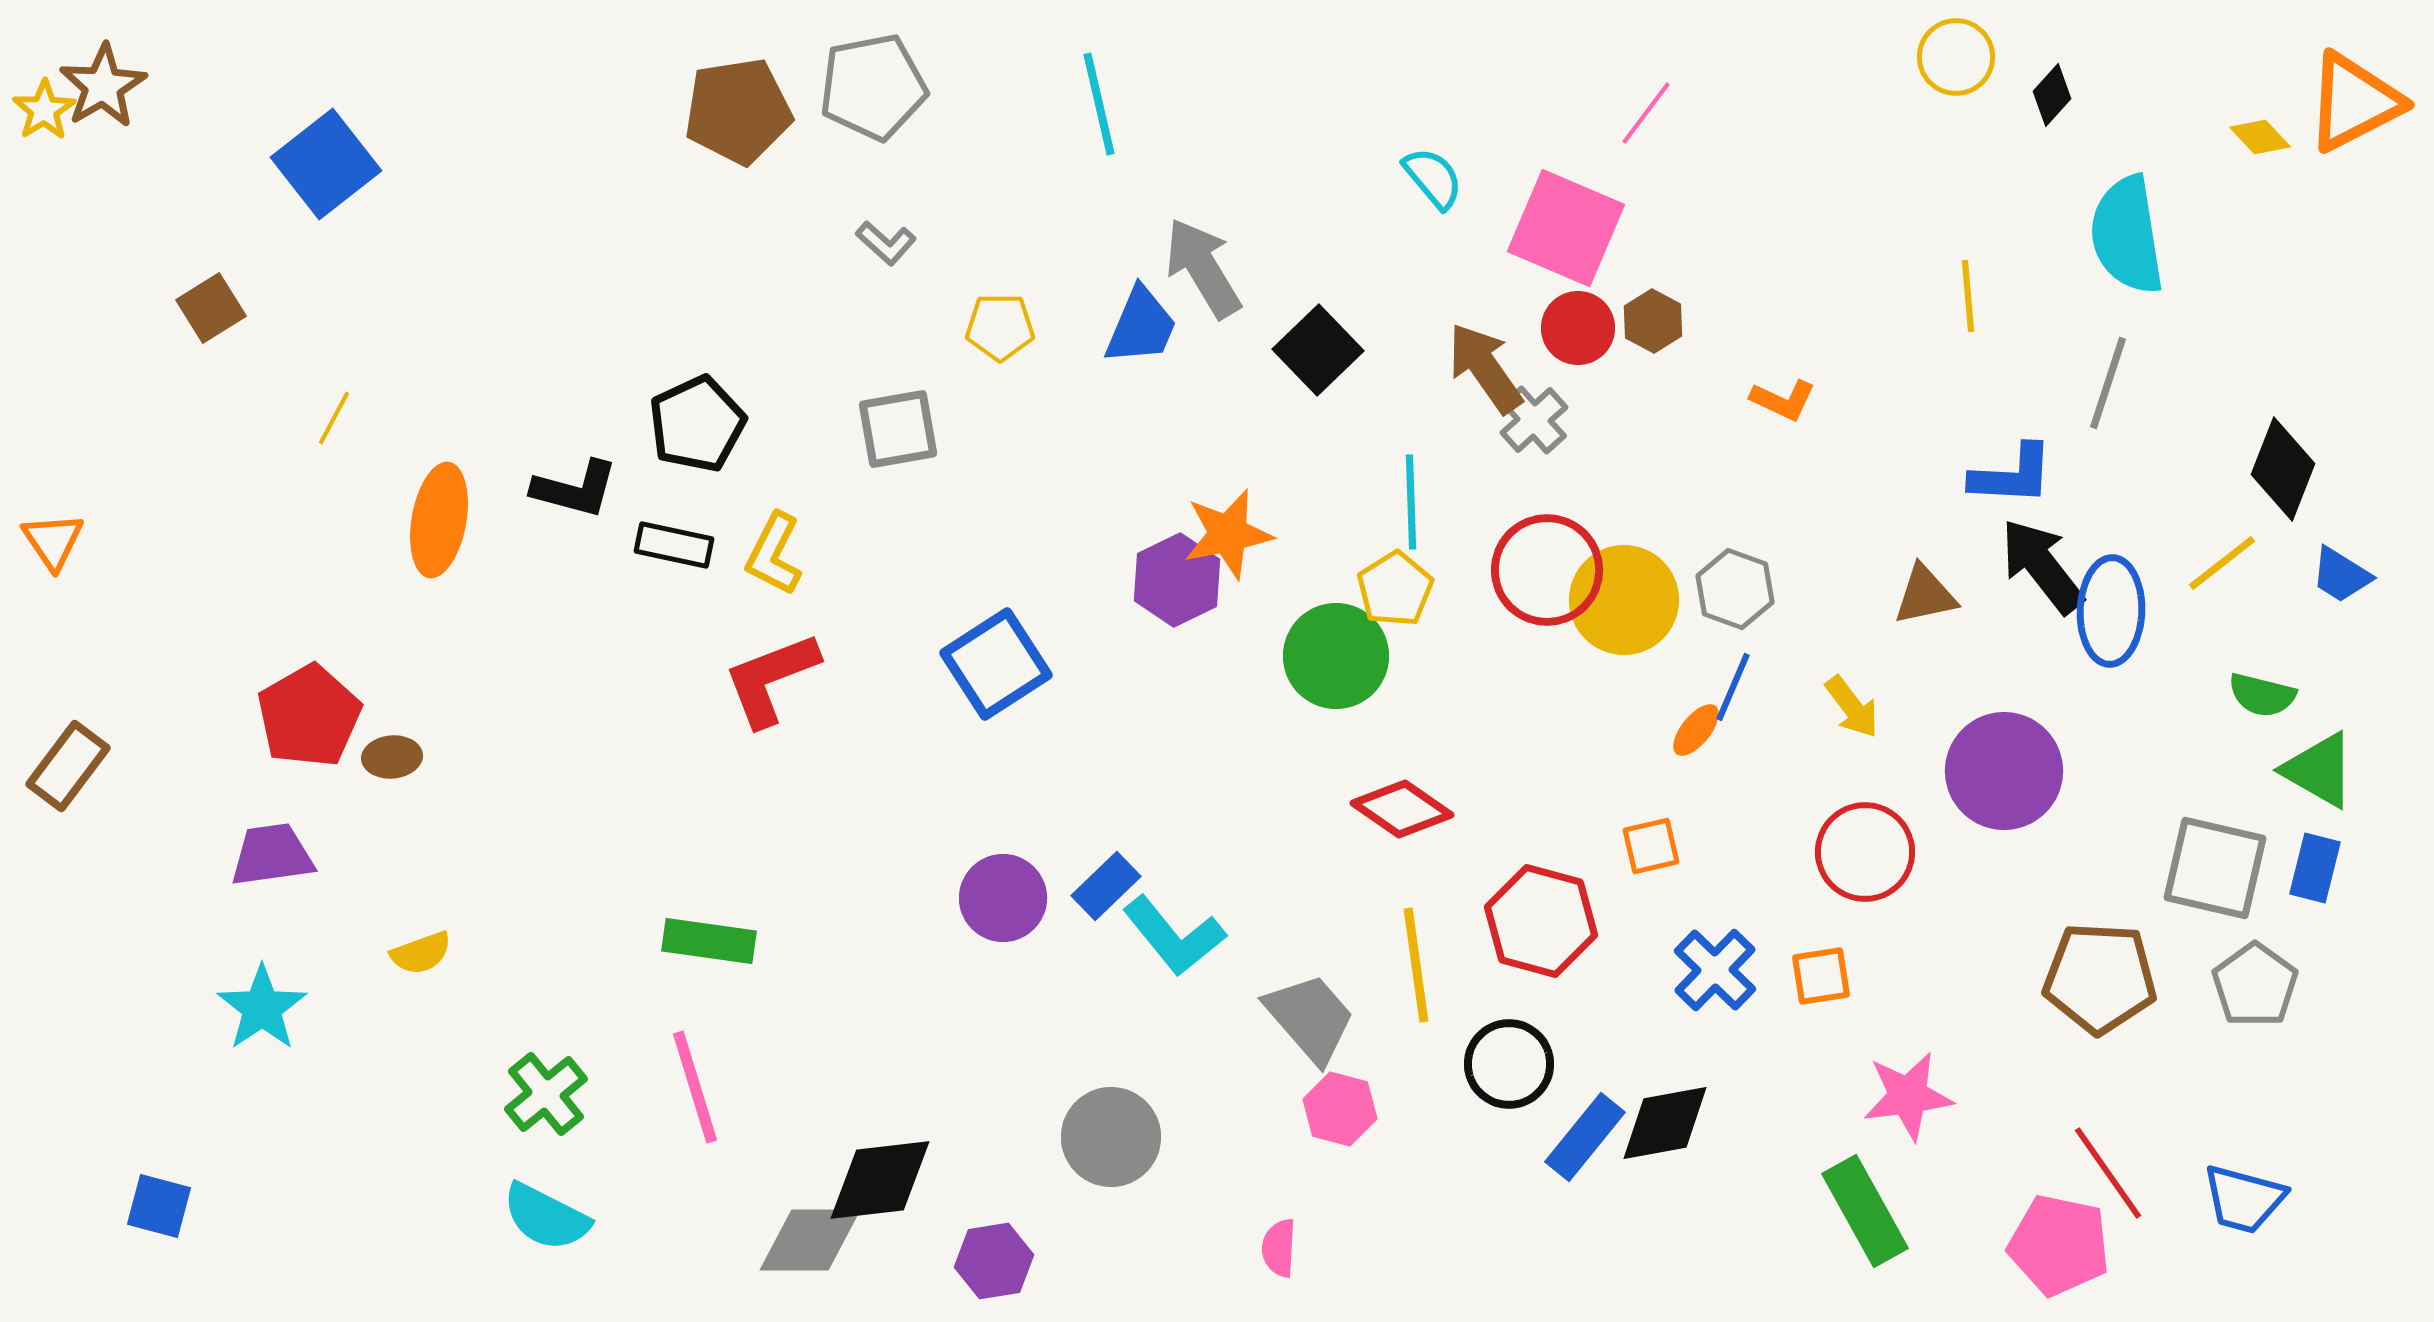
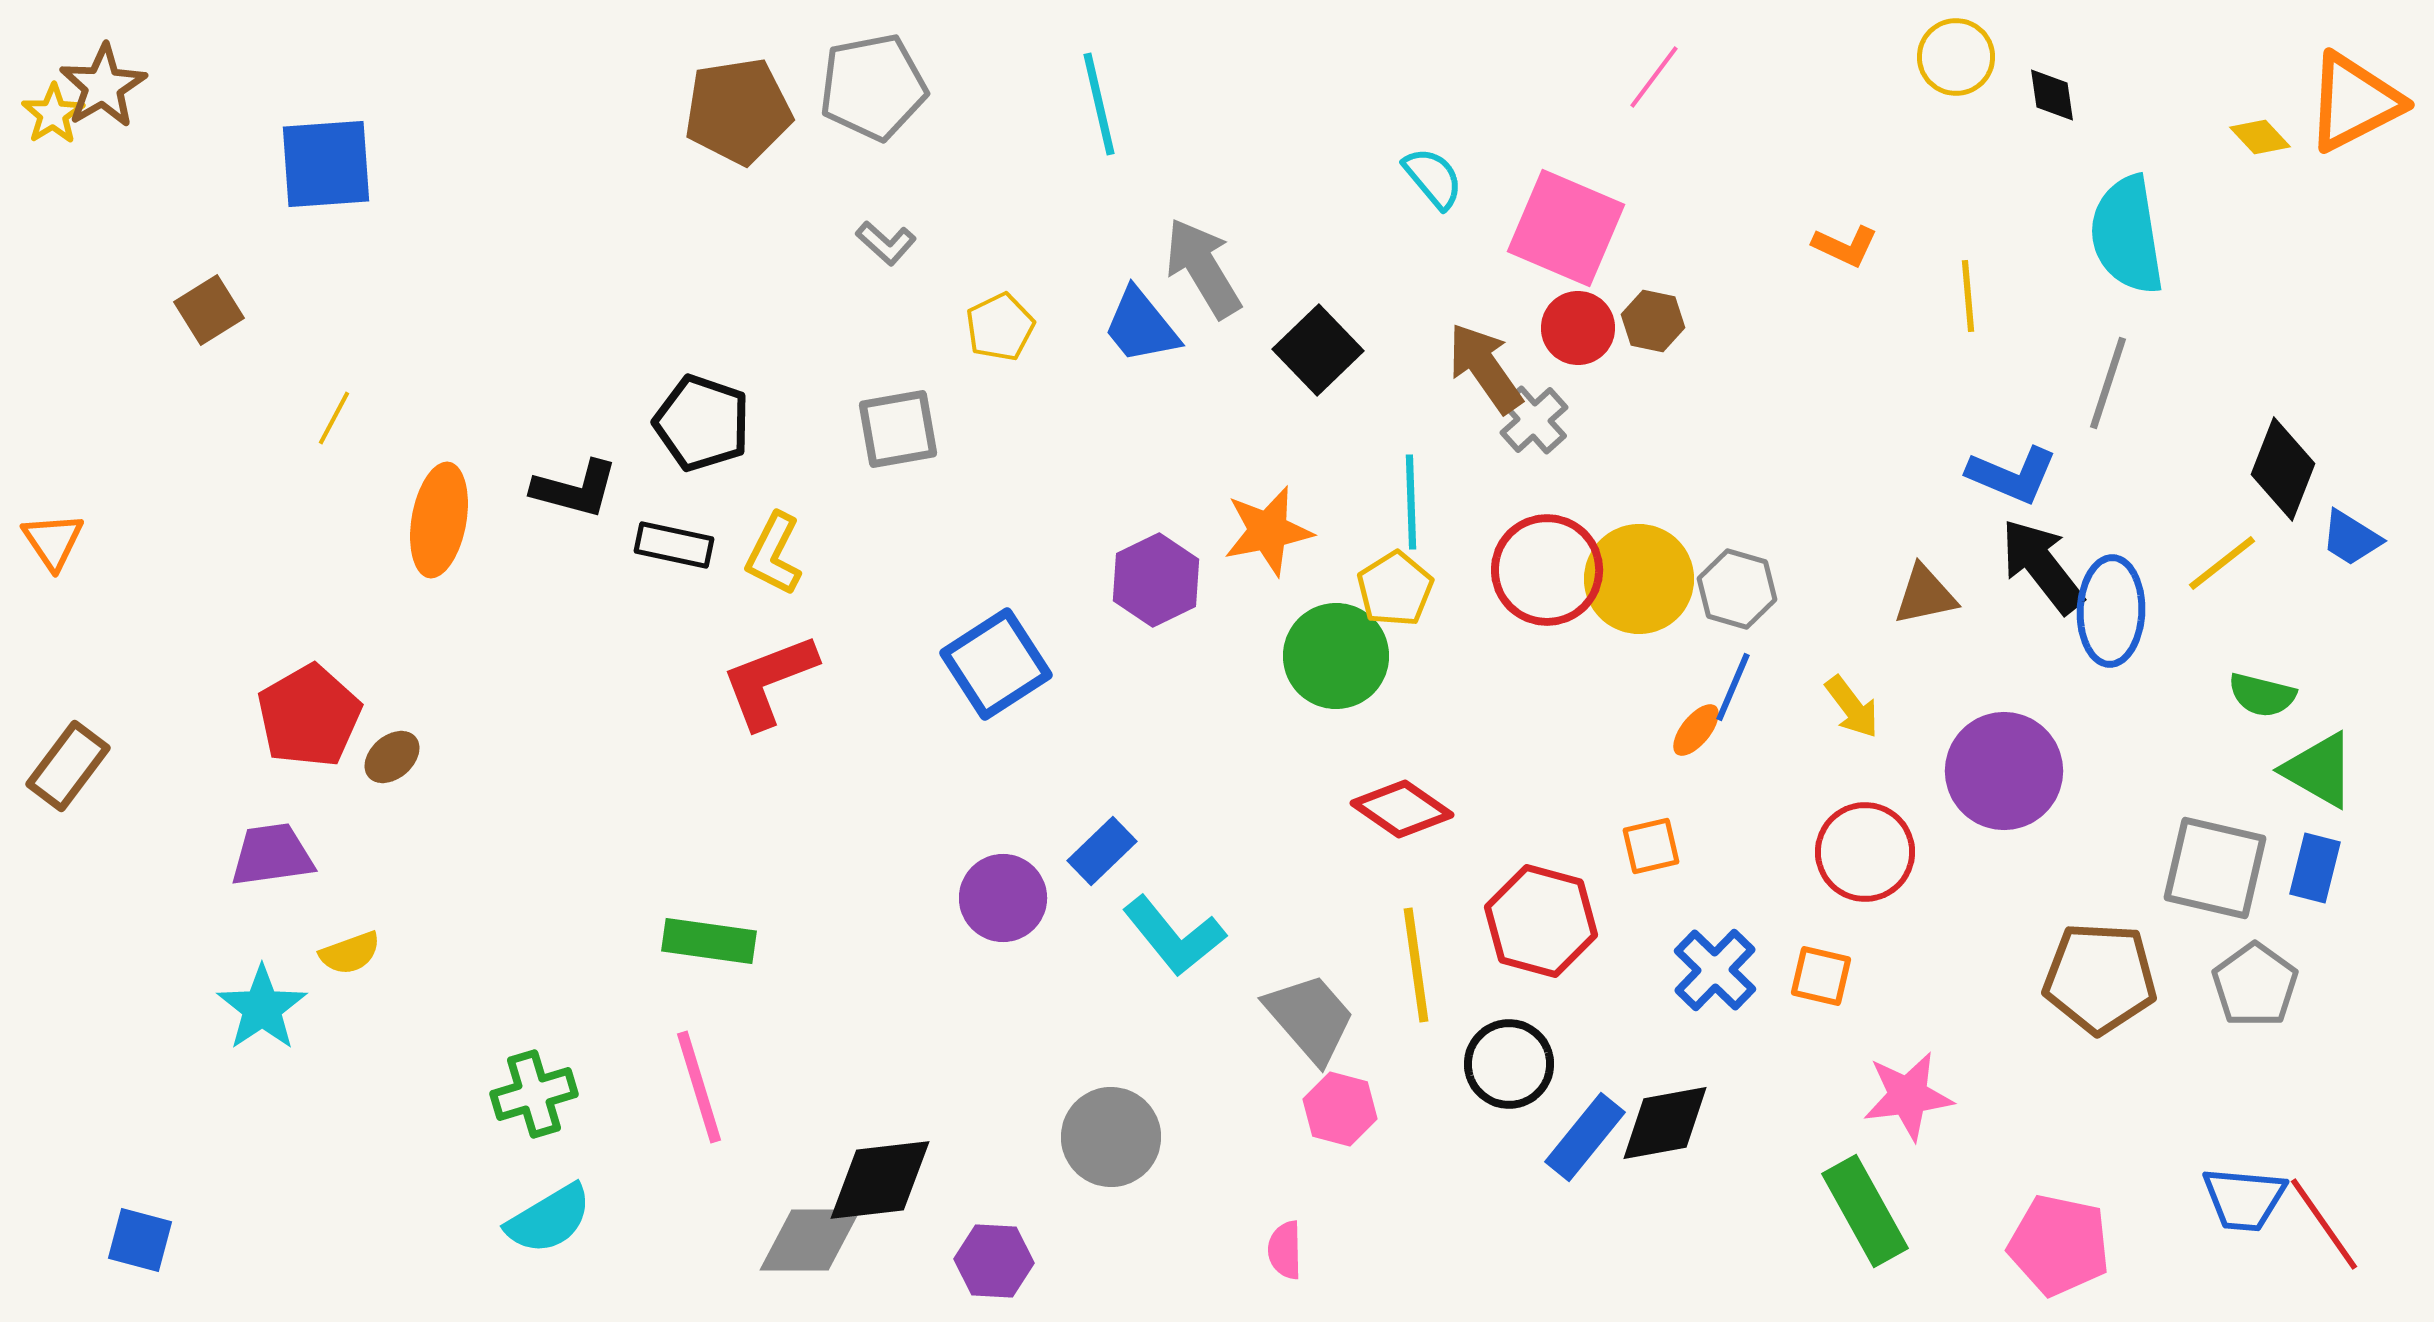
black diamond at (2052, 95): rotated 50 degrees counterclockwise
yellow star at (44, 110): moved 9 px right, 4 px down
pink line at (1646, 113): moved 8 px right, 36 px up
blue square at (326, 164): rotated 34 degrees clockwise
brown square at (211, 308): moved 2 px left, 2 px down
brown hexagon at (1653, 321): rotated 16 degrees counterclockwise
blue trapezoid at (1141, 326): rotated 118 degrees clockwise
yellow pentagon at (1000, 327): rotated 26 degrees counterclockwise
orange L-shape at (1783, 400): moved 62 px right, 154 px up
black pentagon at (697, 424): moved 5 px right, 1 px up; rotated 28 degrees counterclockwise
blue L-shape at (2012, 475): rotated 20 degrees clockwise
orange star at (1228, 534): moved 40 px right, 3 px up
blue trapezoid at (2341, 575): moved 10 px right, 37 px up
purple hexagon at (1177, 580): moved 21 px left
gray hexagon at (1735, 589): moved 2 px right; rotated 4 degrees counterclockwise
yellow circle at (1624, 600): moved 15 px right, 21 px up
red L-shape at (771, 679): moved 2 px left, 2 px down
brown ellipse at (392, 757): rotated 36 degrees counterclockwise
blue rectangle at (1106, 886): moved 4 px left, 35 px up
yellow semicircle at (421, 953): moved 71 px left
orange square at (1821, 976): rotated 22 degrees clockwise
pink line at (695, 1087): moved 4 px right
green cross at (546, 1094): moved 12 px left; rotated 22 degrees clockwise
red line at (2108, 1173): moved 216 px right, 51 px down
blue trapezoid at (2244, 1199): rotated 10 degrees counterclockwise
blue square at (159, 1206): moved 19 px left, 34 px down
cyan semicircle at (546, 1217): moved 3 px right, 2 px down; rotated 58 degrees counterclockwise
pink semicircle at (1279, 1248): moved 6 px right, 2 px down; rotated 4 degrees counterclockwise
purple hexagon at (994, 1261): rotated 12 degrees clockwise
